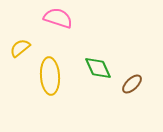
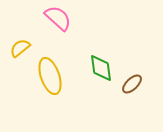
pink semicircle: rotated 24 degrees clockwise
green diamond: moved 3 px right; rotated 16 degrees clockwise
yellow ellipse: rotated 15 degrees counterclockwise
